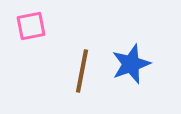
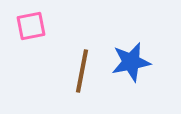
blue star: moved 2 px up; rotated 9 degrees clockwise
